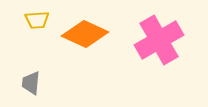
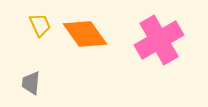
yellow trapezoid: moved 3 px right, 5 px down; rotated 110 degrees counterclockwise
orange diamond: rotated 30 degrees clockwise
